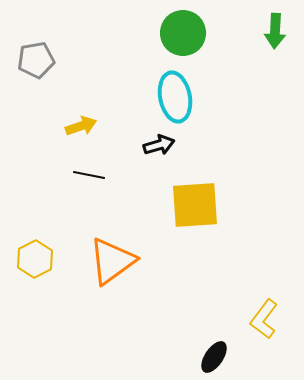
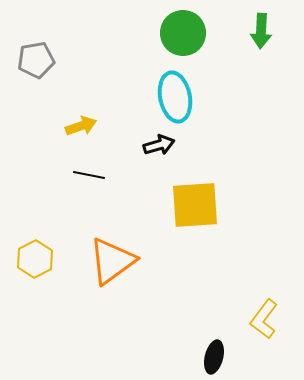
green arrow: moved 14 px left
black ellipse: rotated 20 degrees counterclockwise
